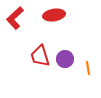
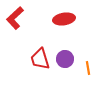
red ellipse: moved 10 px right, 4 px down
red trapezoid: moved 3 px down
